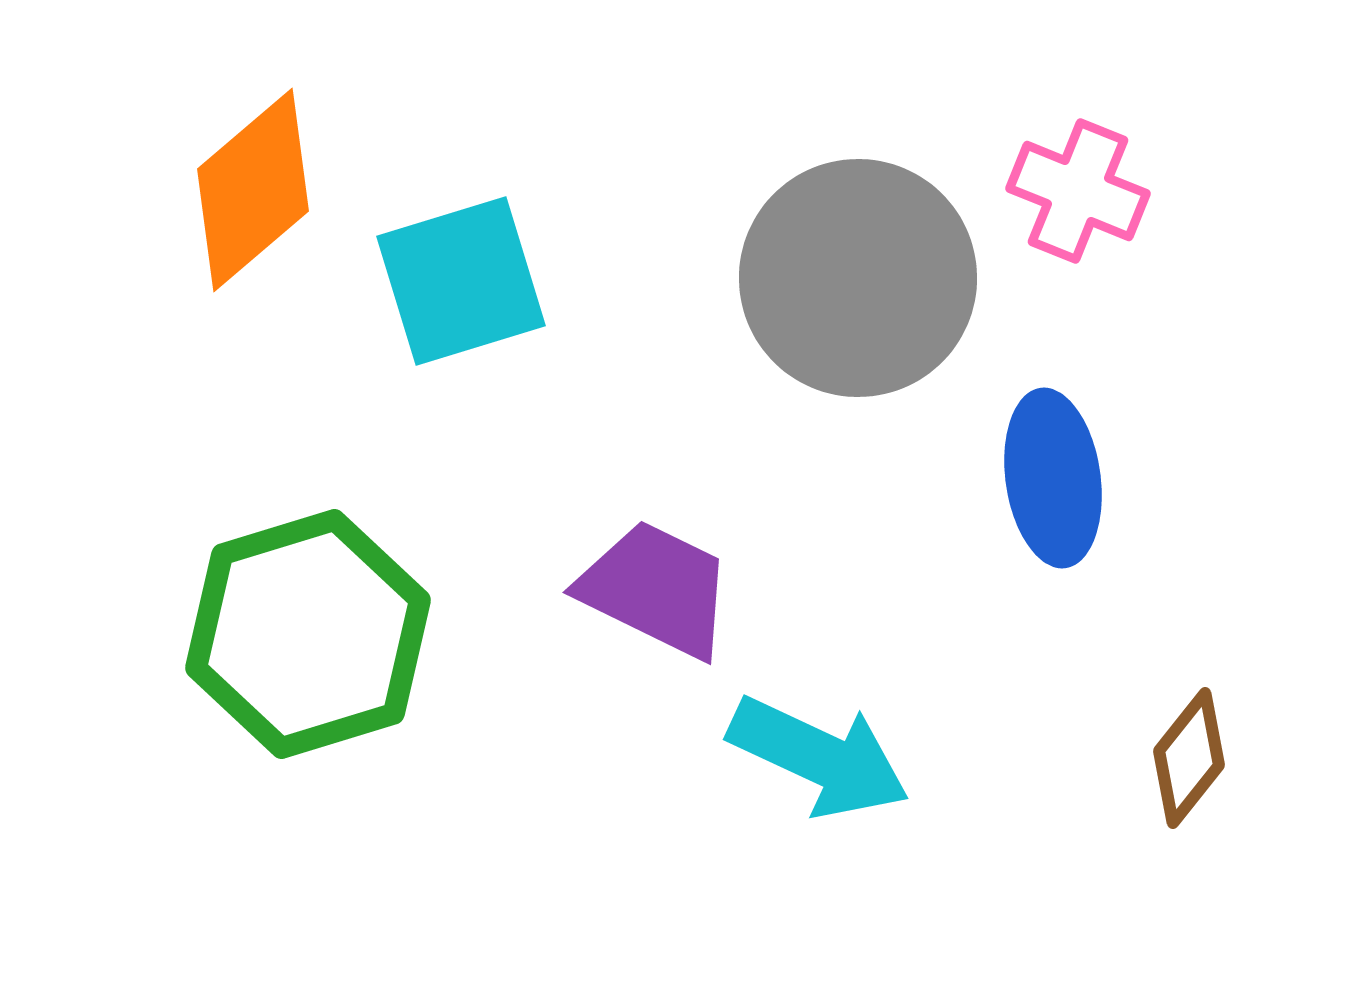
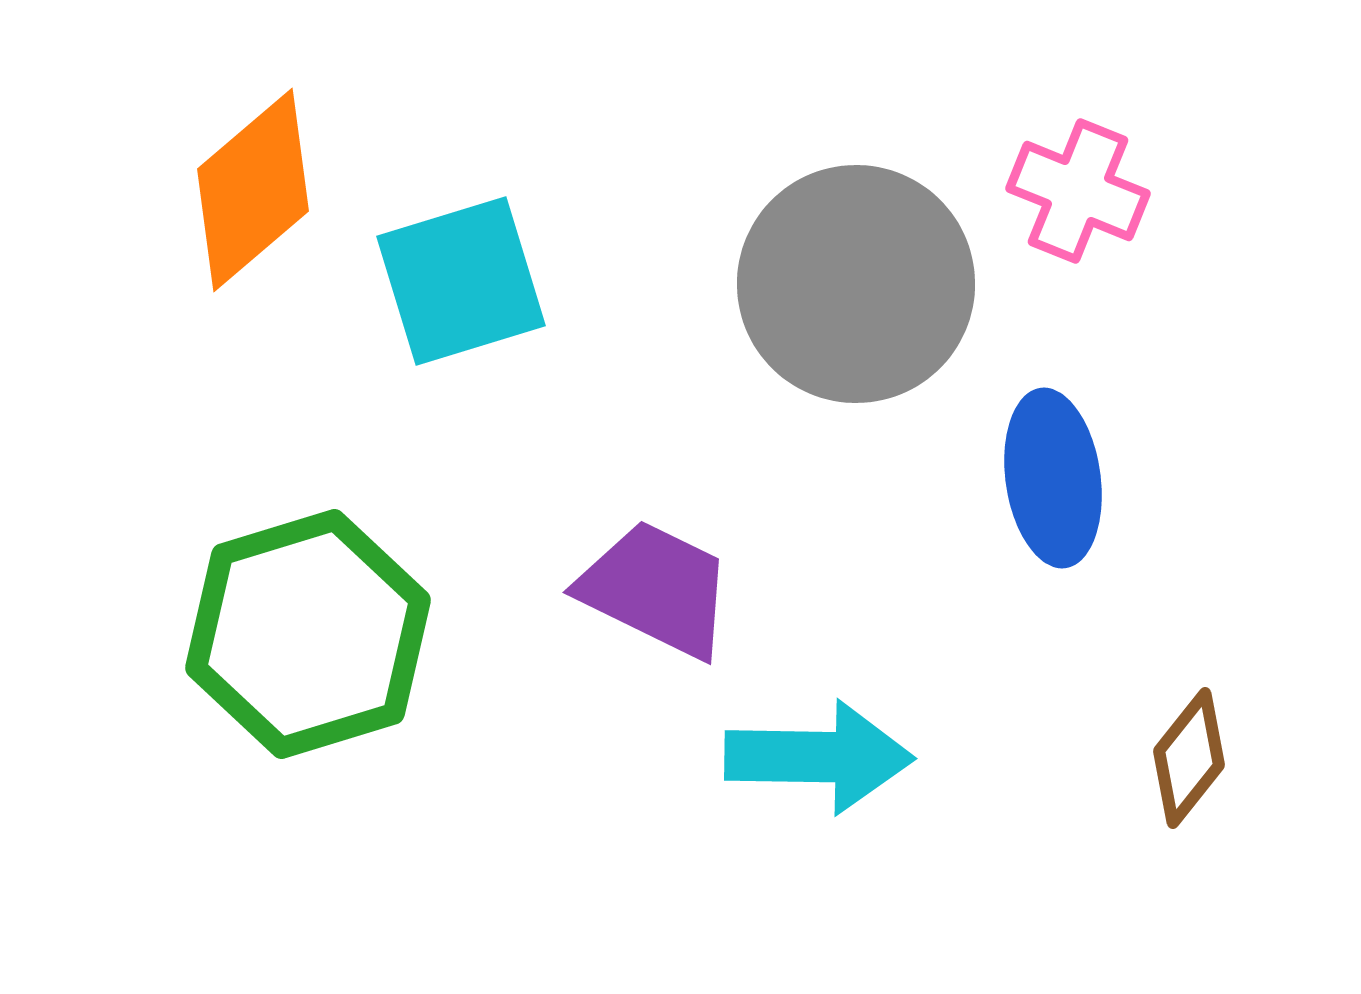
gray circle: moved 2 px left, 6 px down
cyan arrow: rotated 24 degrees counterclockwise
